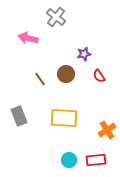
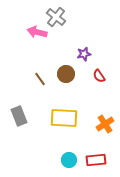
pink arrow: moved 9 px right, 6 px up
orange cross: moved 2 px left, 6 px up
